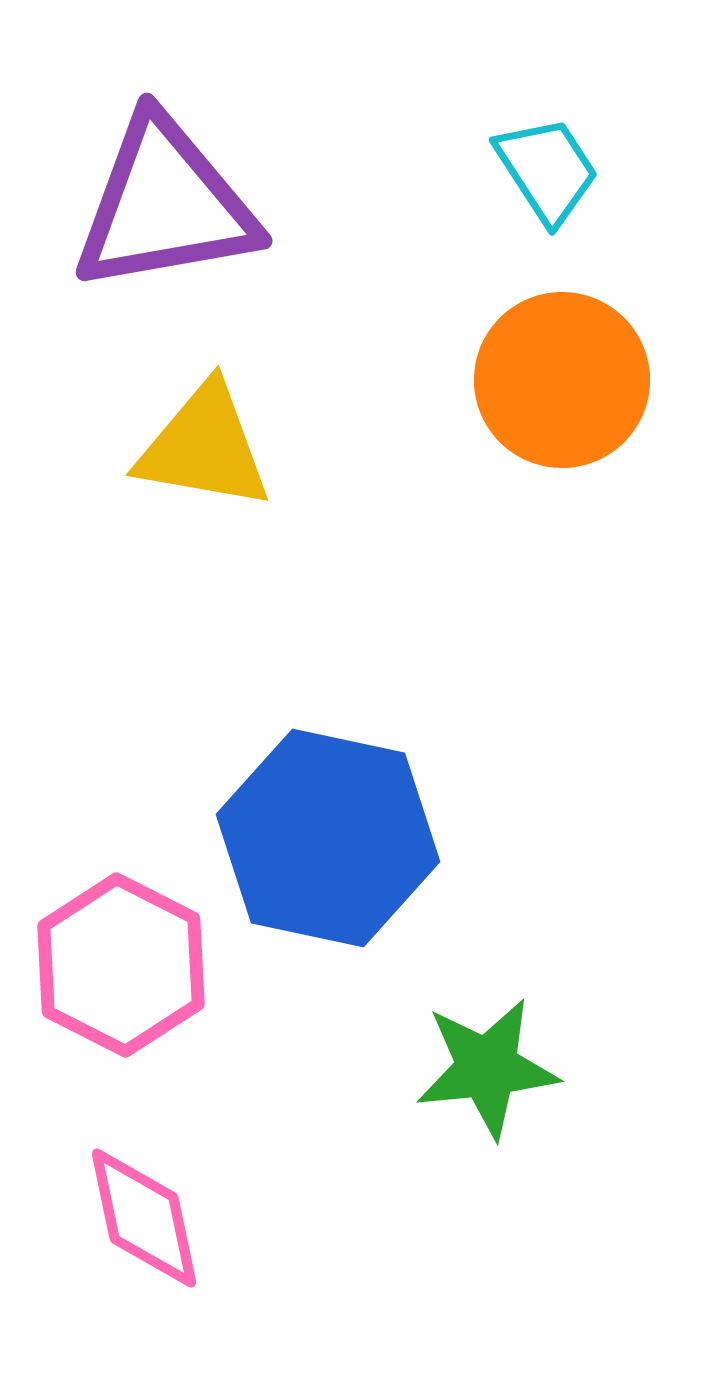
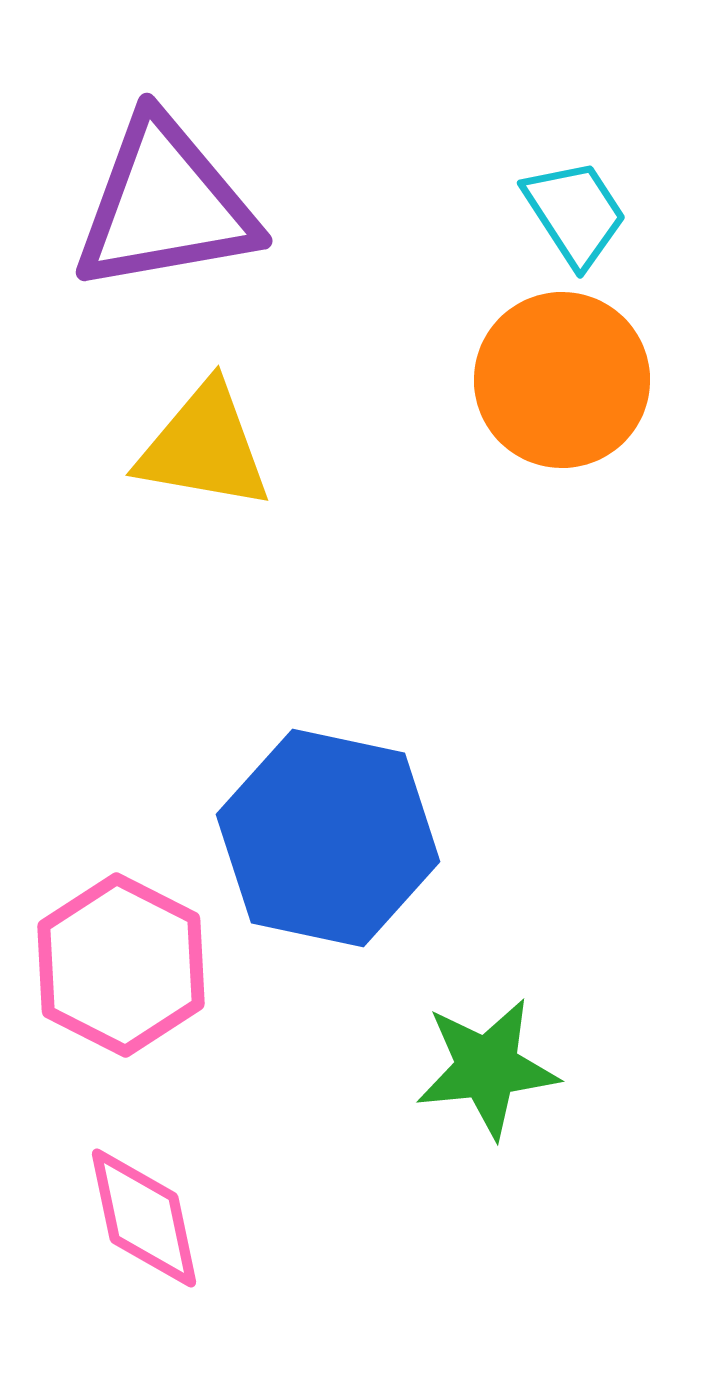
cyan trapezoid: moved 28 px right, 43 px down
